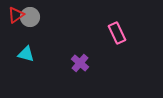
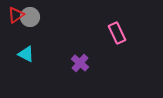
cyan triangle: rotated 12 degrees clockwise
